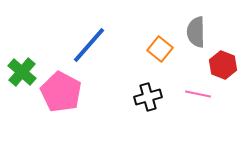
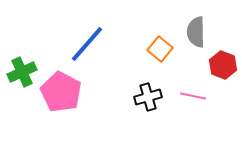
blue line: moved 2 px left, 1 px up
green cross: rotated 24 degrees clockwise
pink line: moved 5 px left, 2 px down
